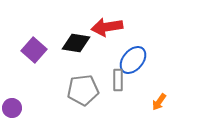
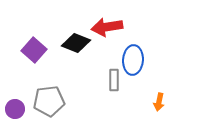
black diamond: rotated 12 degrees clockwise
blue ellipse: rotated 36 degrees counterclockwise
gray rectangle: moved 4 px left
gray pentagon: moved 34 px left, 11 px down
orange arrow: rotated 24 degrees counterclockwise
purple circle: moved 3 px right, 1 px down
